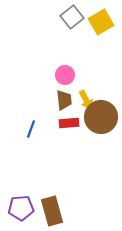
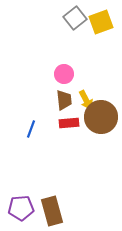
gray square: moved 3 px right, 1 px down
yellow square: rotated 10 degrees clockwise
pink circle: moved 1 px left, 1 px up
